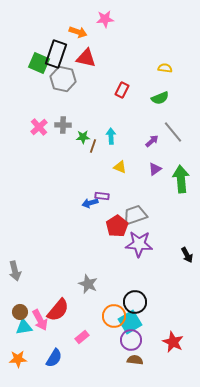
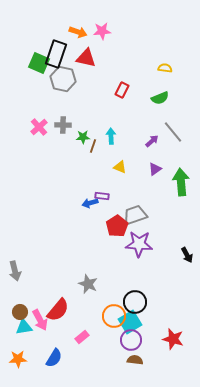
pink star: moved 3 px left, 12 px down
green arrow: moved 3 px down
red star: moved 3 px up; rotated 10 degrees counterclockwise
